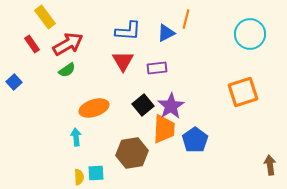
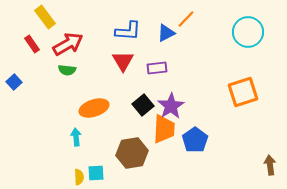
orange line: rotated 30 degrees clockwise
cyan circle: moved 2 px left, 2 px up
green semicircle: rotated 42 degrees clockwise
